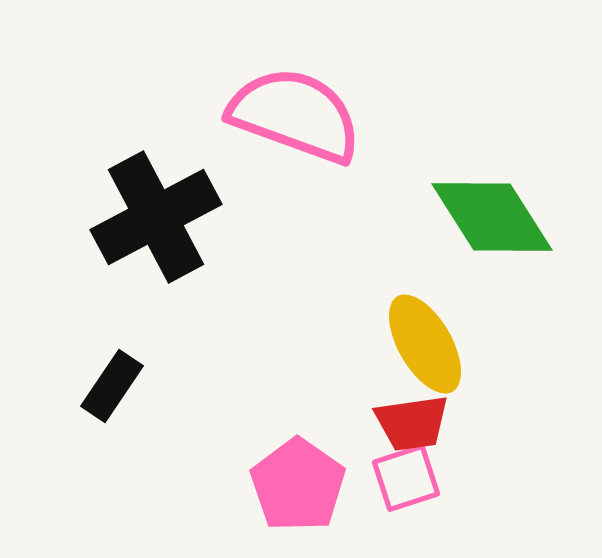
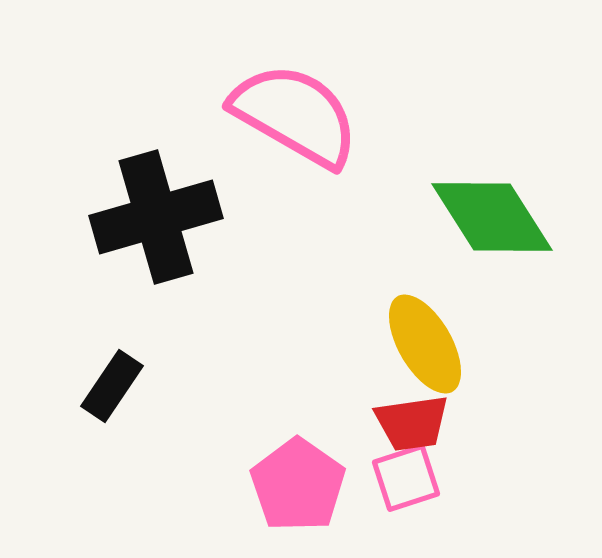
pink semicircle: rotated 10 degrees clockwise
black cross: rotated 12 degrees clockwise
